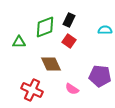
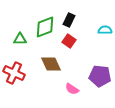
green triangle: moved 1 px right, 3 px up
red cross: moved 18 px left, 17 px up
